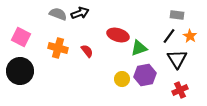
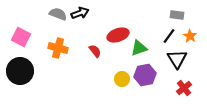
red ellipse: rotated 35 degrees counterclockwise
red semicircle: moved 8 px right
red cross: moved 4 px right, 2 px up; rotated 14 degrees counterclockwise
